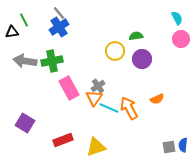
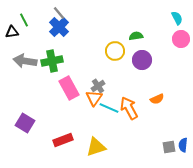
blue cross: rotated 12 degrees counterclockwise
purple circle: moved 1 px down
